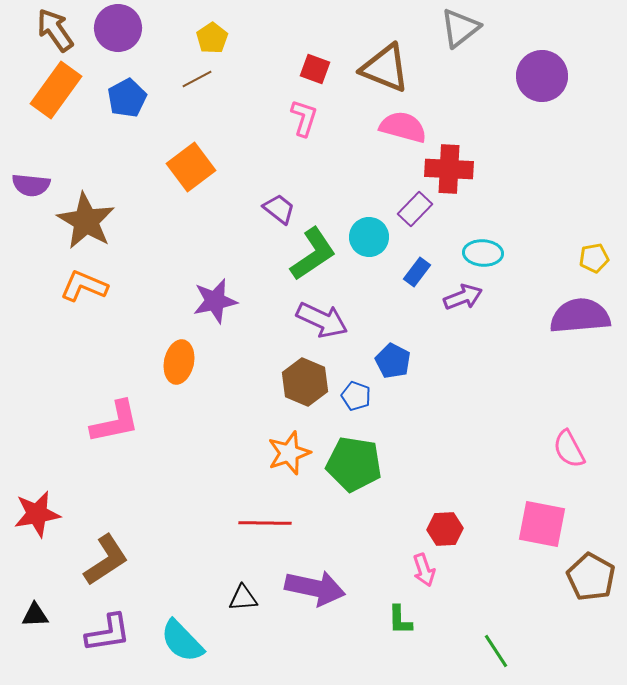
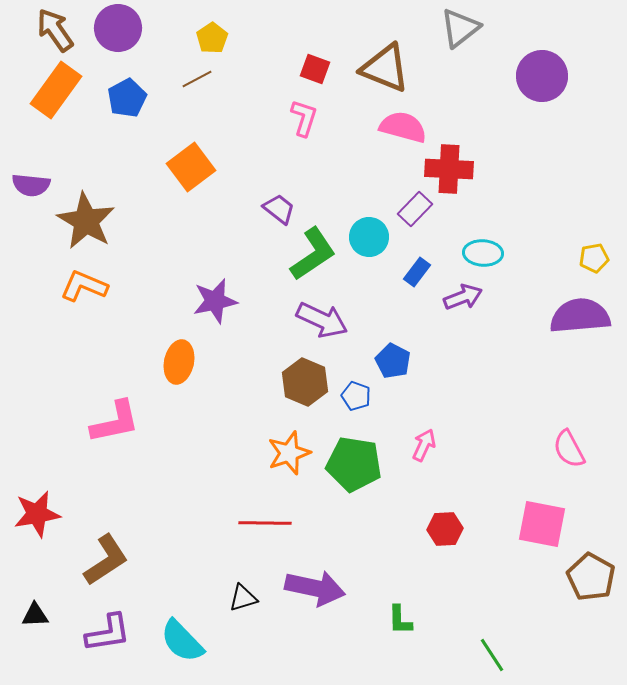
pink arrow at (424, 570): moved 125 px up; rotated 136 degrees counterclockwise
black triangle at (243, 598): rotated 12 degrees counterclockwise
green line at (496, 651): moved 4 px left, 4 px down
